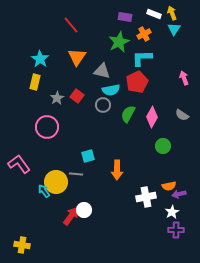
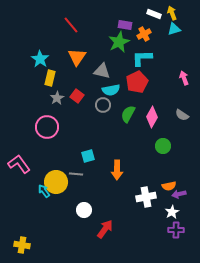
purple rectangle: moved 8 px down
cyan triangle: rotated 40 degrees clockwise
yellow rectangle: moved 15 px right, 4 px up
red arrow: moved 34 px right, 13 px down
